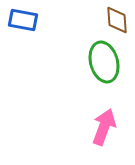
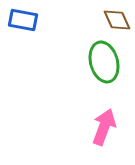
brown diamond: rotated 20 degrees counterclockwise
